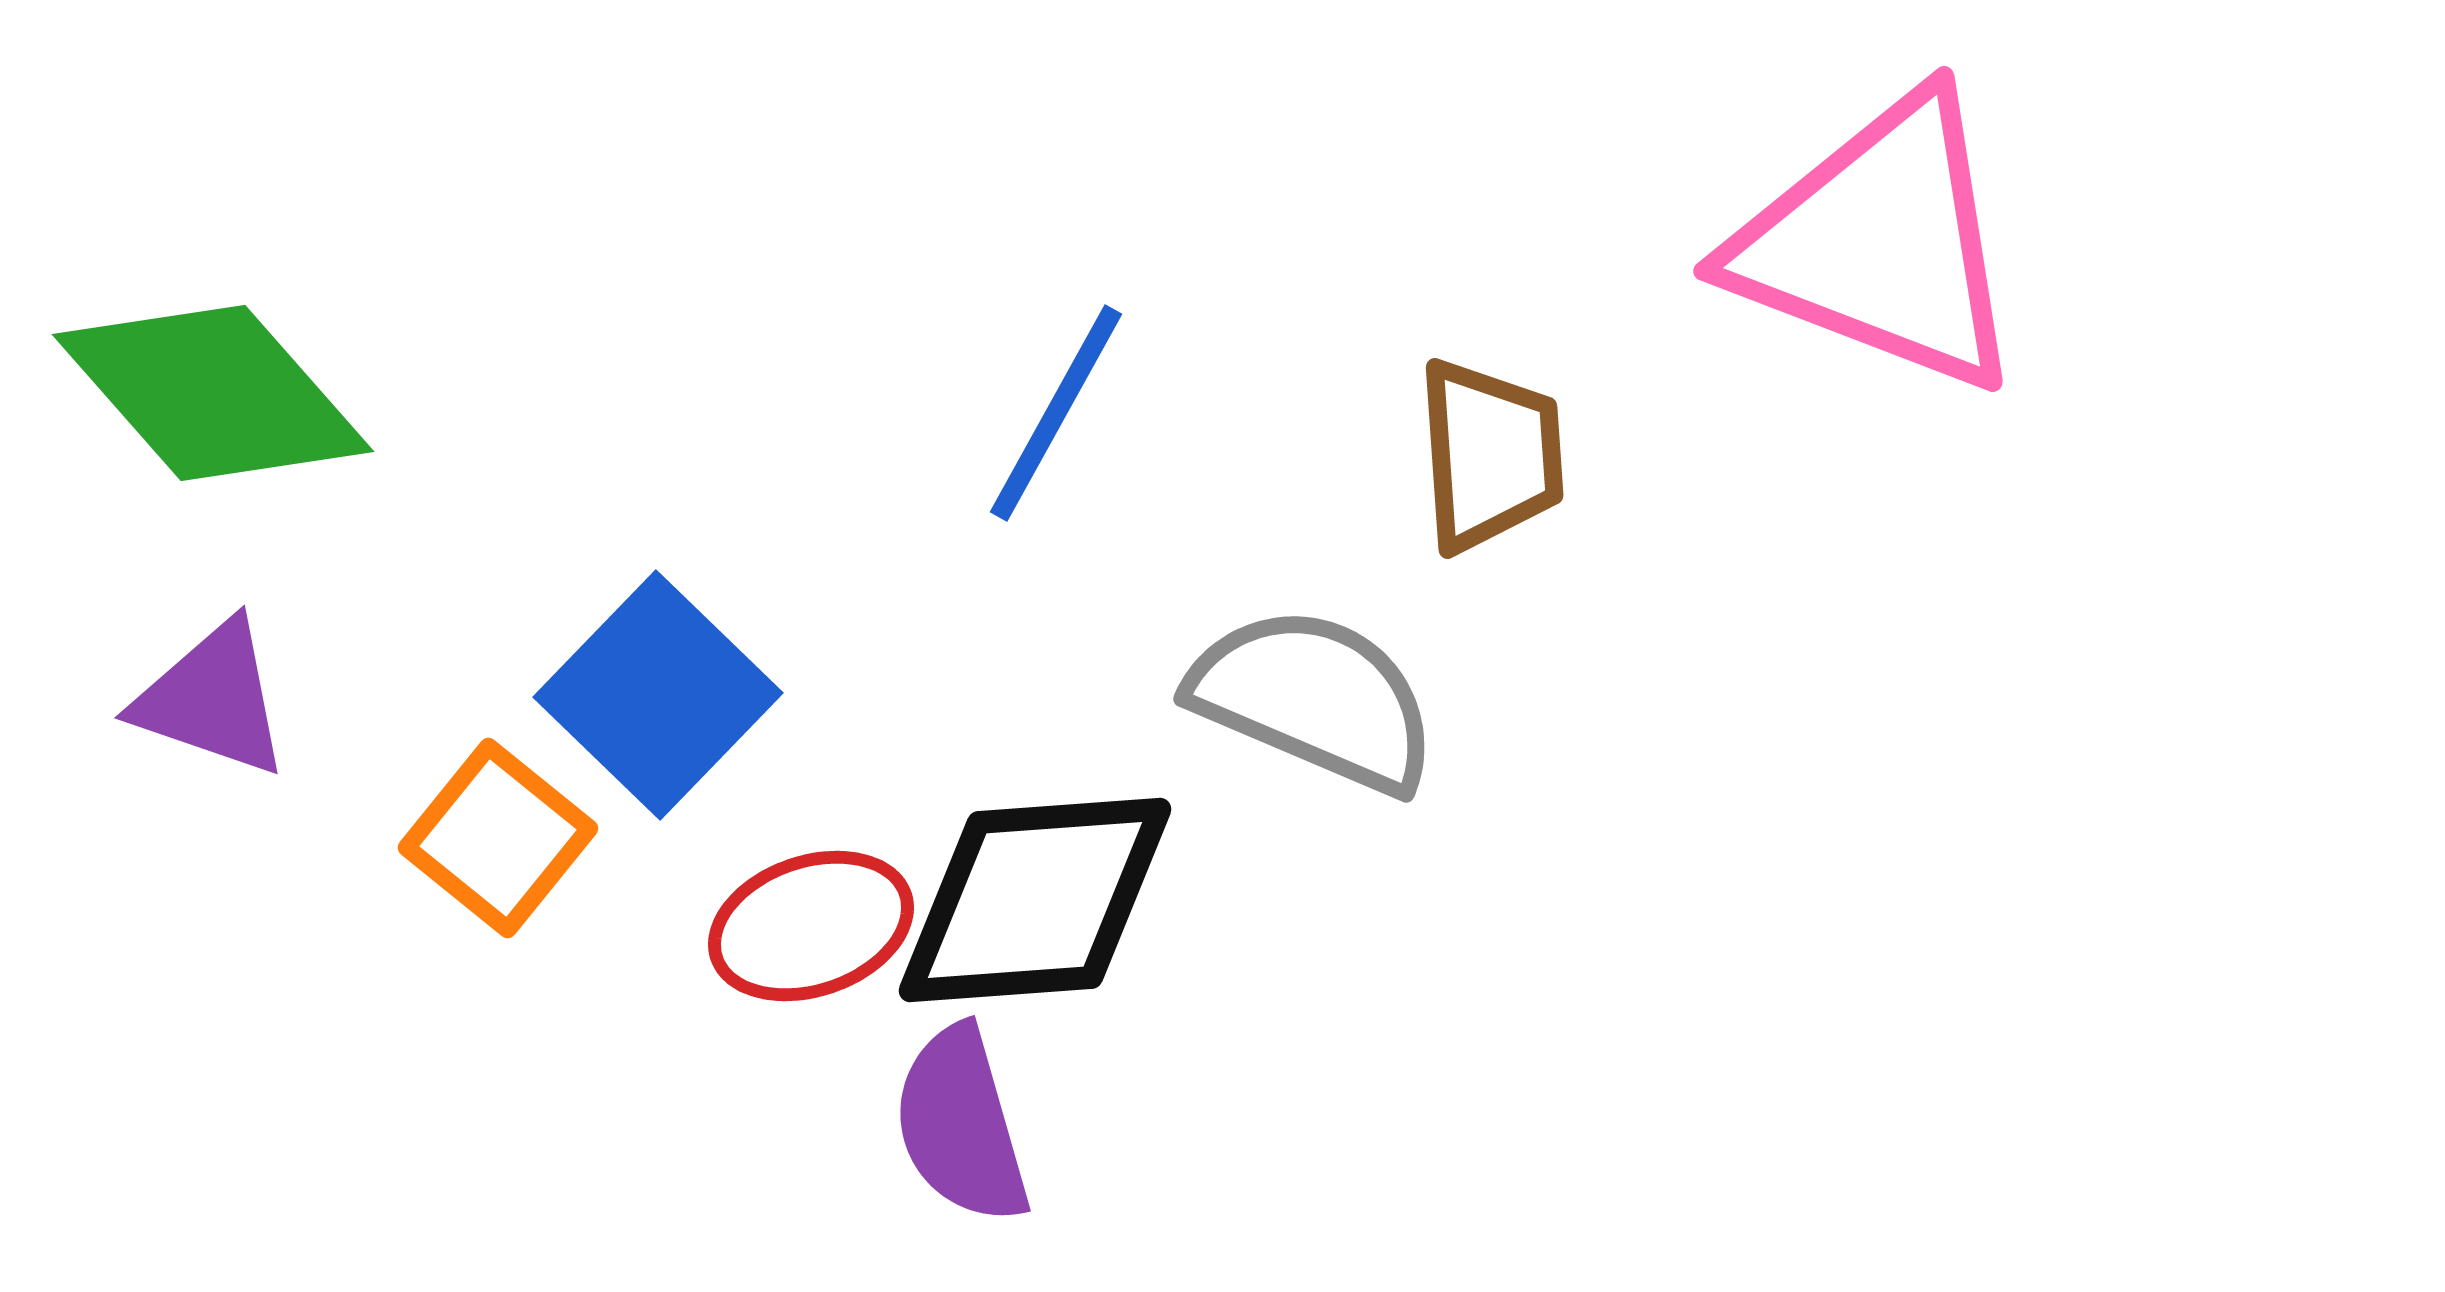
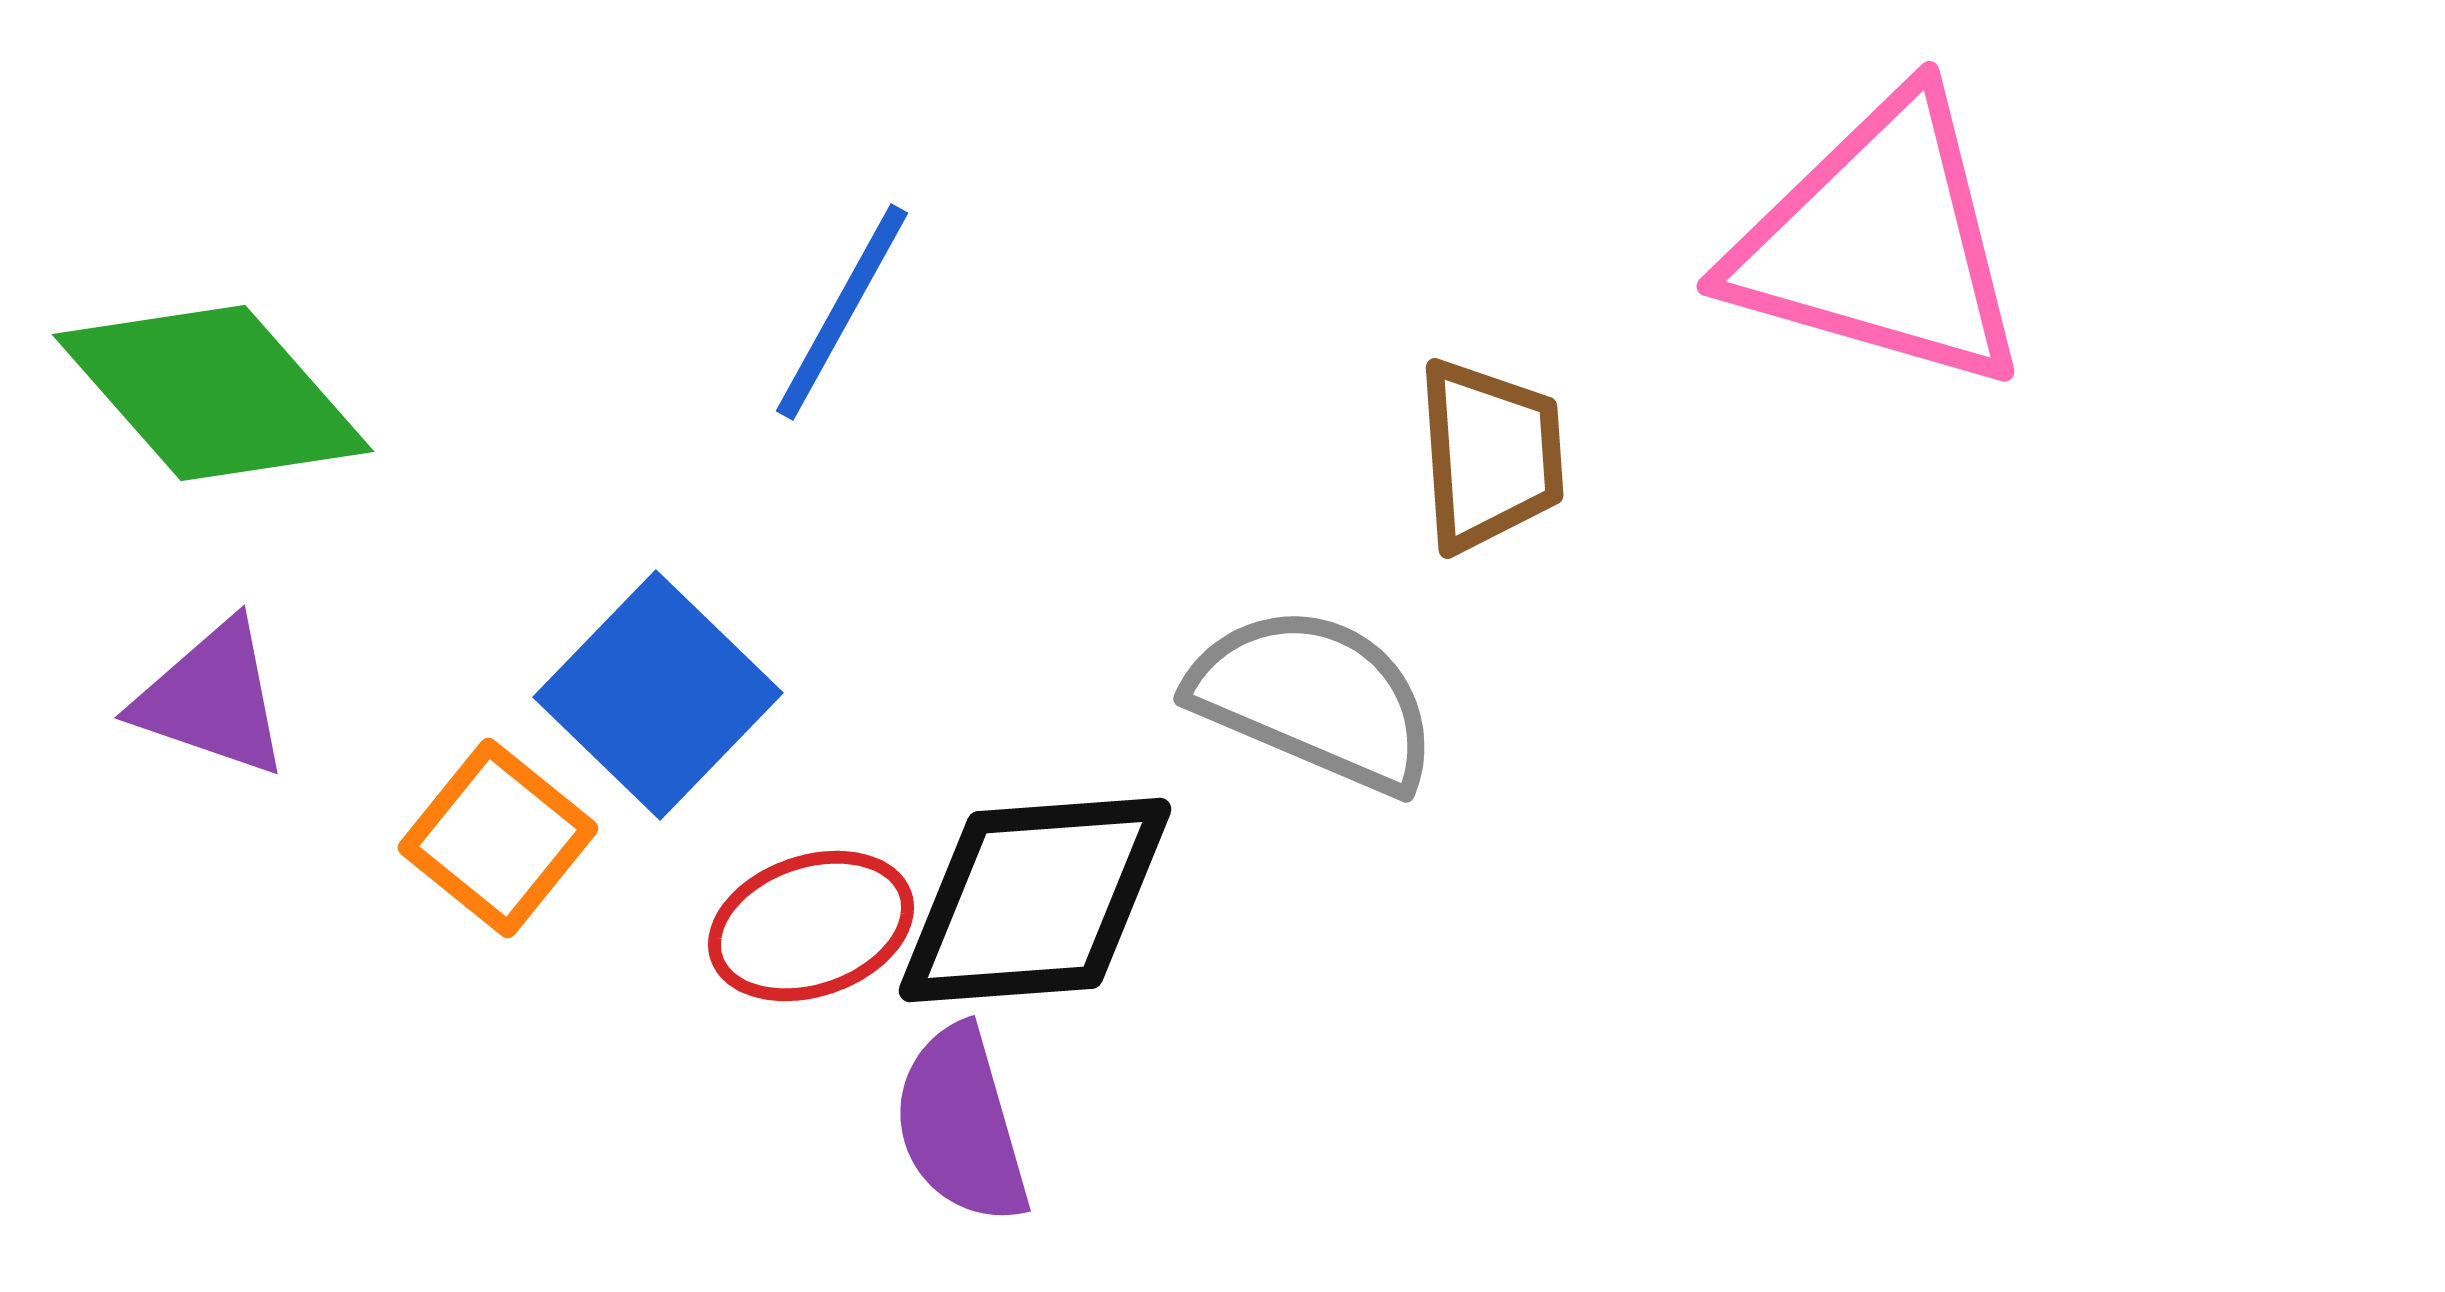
pink triangle: rotated 5 degrees counterclockwise
blue line: moved 214 px left, 101 px up
